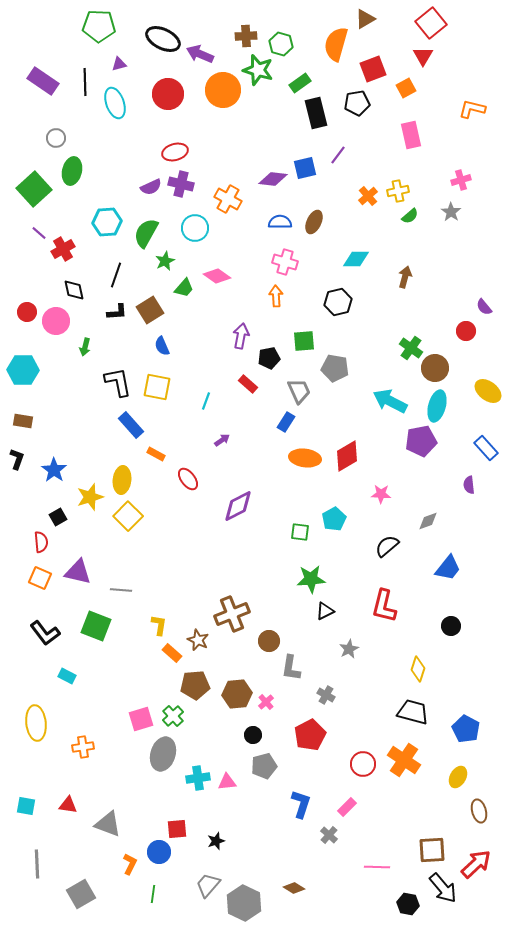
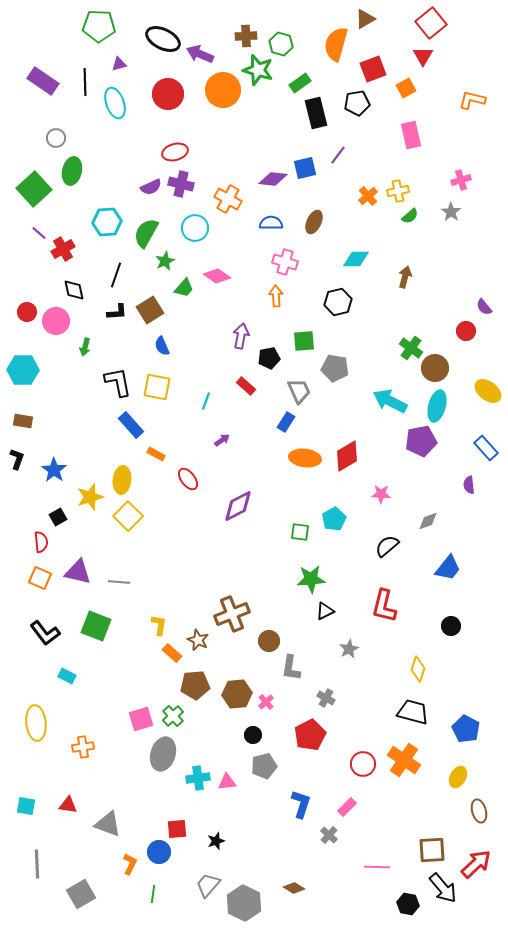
orange L-shape at (472, 109): moved 9 px up
blue semicircle at (280, 222): moved 9 px left, 1 px down
red rectangle at (248, 384): moved 2 px left, 2 px down
gray line at (121, 590): moved 2 px left, 8 px up
gray cross at (326, 695): moved 3 px down
